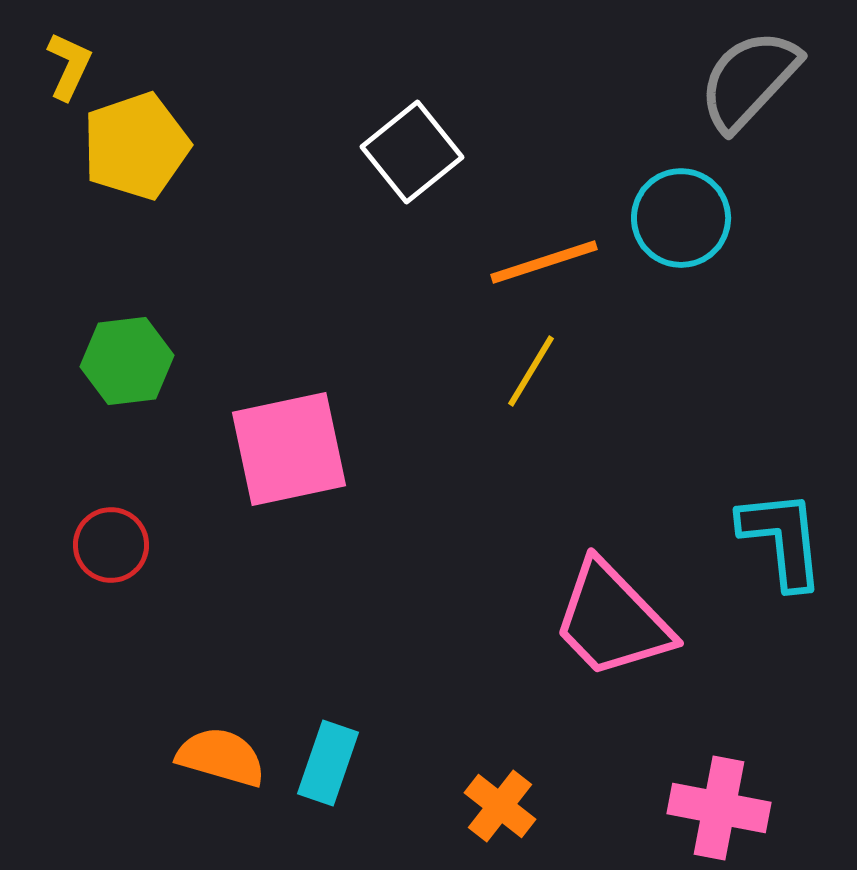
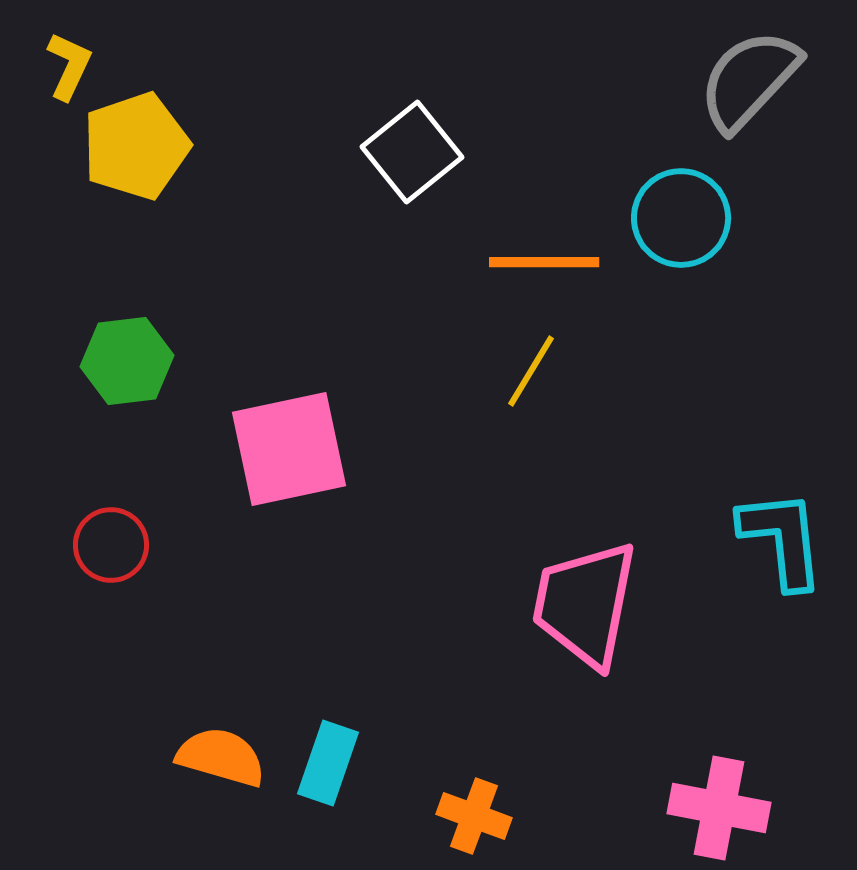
orange line: rotated 18 degrees clockwise
pink trapezoid: moved 27 px left, 16 px up; rotated 55 degrees clockwise
orange cross: moved 26 px left, 10 px down; rotated 18 degrees counterclockwise
